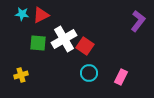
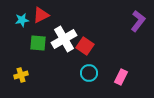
cyan star: moved 6 px down; rotated 16 degrees counterclockwise
